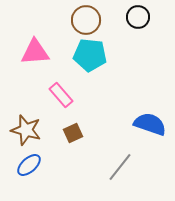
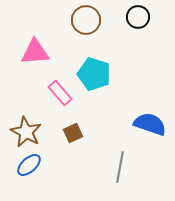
cyan pentagon: moved 4 px right, 19 px down; rotated 12 degrees clockwise
pink rectangle: moved 1 px left, 2 px up
brown star: moved 2 px down; rotated 12 degrees clockwise
gray line: rotated 28 degrees counterclockwise
